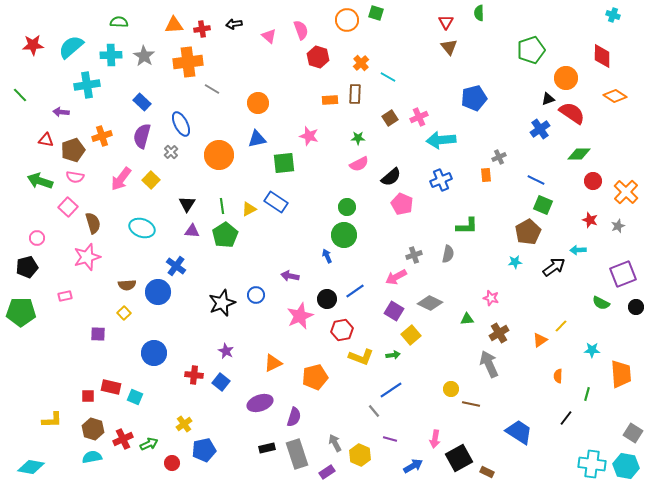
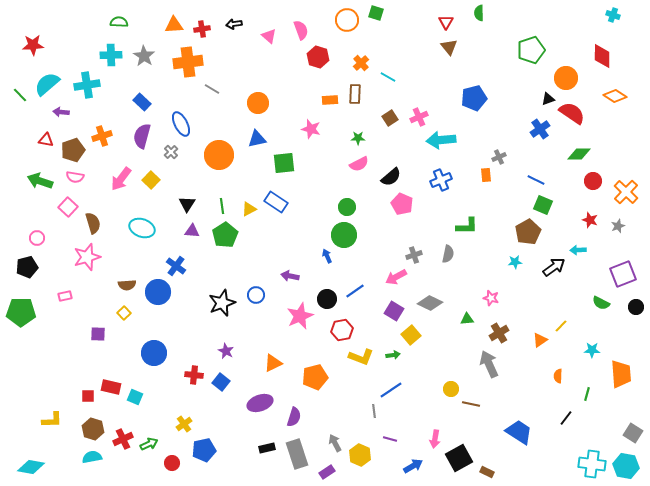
cyan semicircle at (71, 47): moved 24 px left, 37 px down
pink star at (309, 136): moved 2 px right, 7 px up
gray line at (374, 411): rotated 32 degrees clockwise
